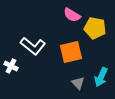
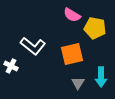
orange square: moved 1 px right, 2 px down
cyan arrow: rotated 24 degrees counterclockwise
gray triangle: rotated 16 degrees clockwise
